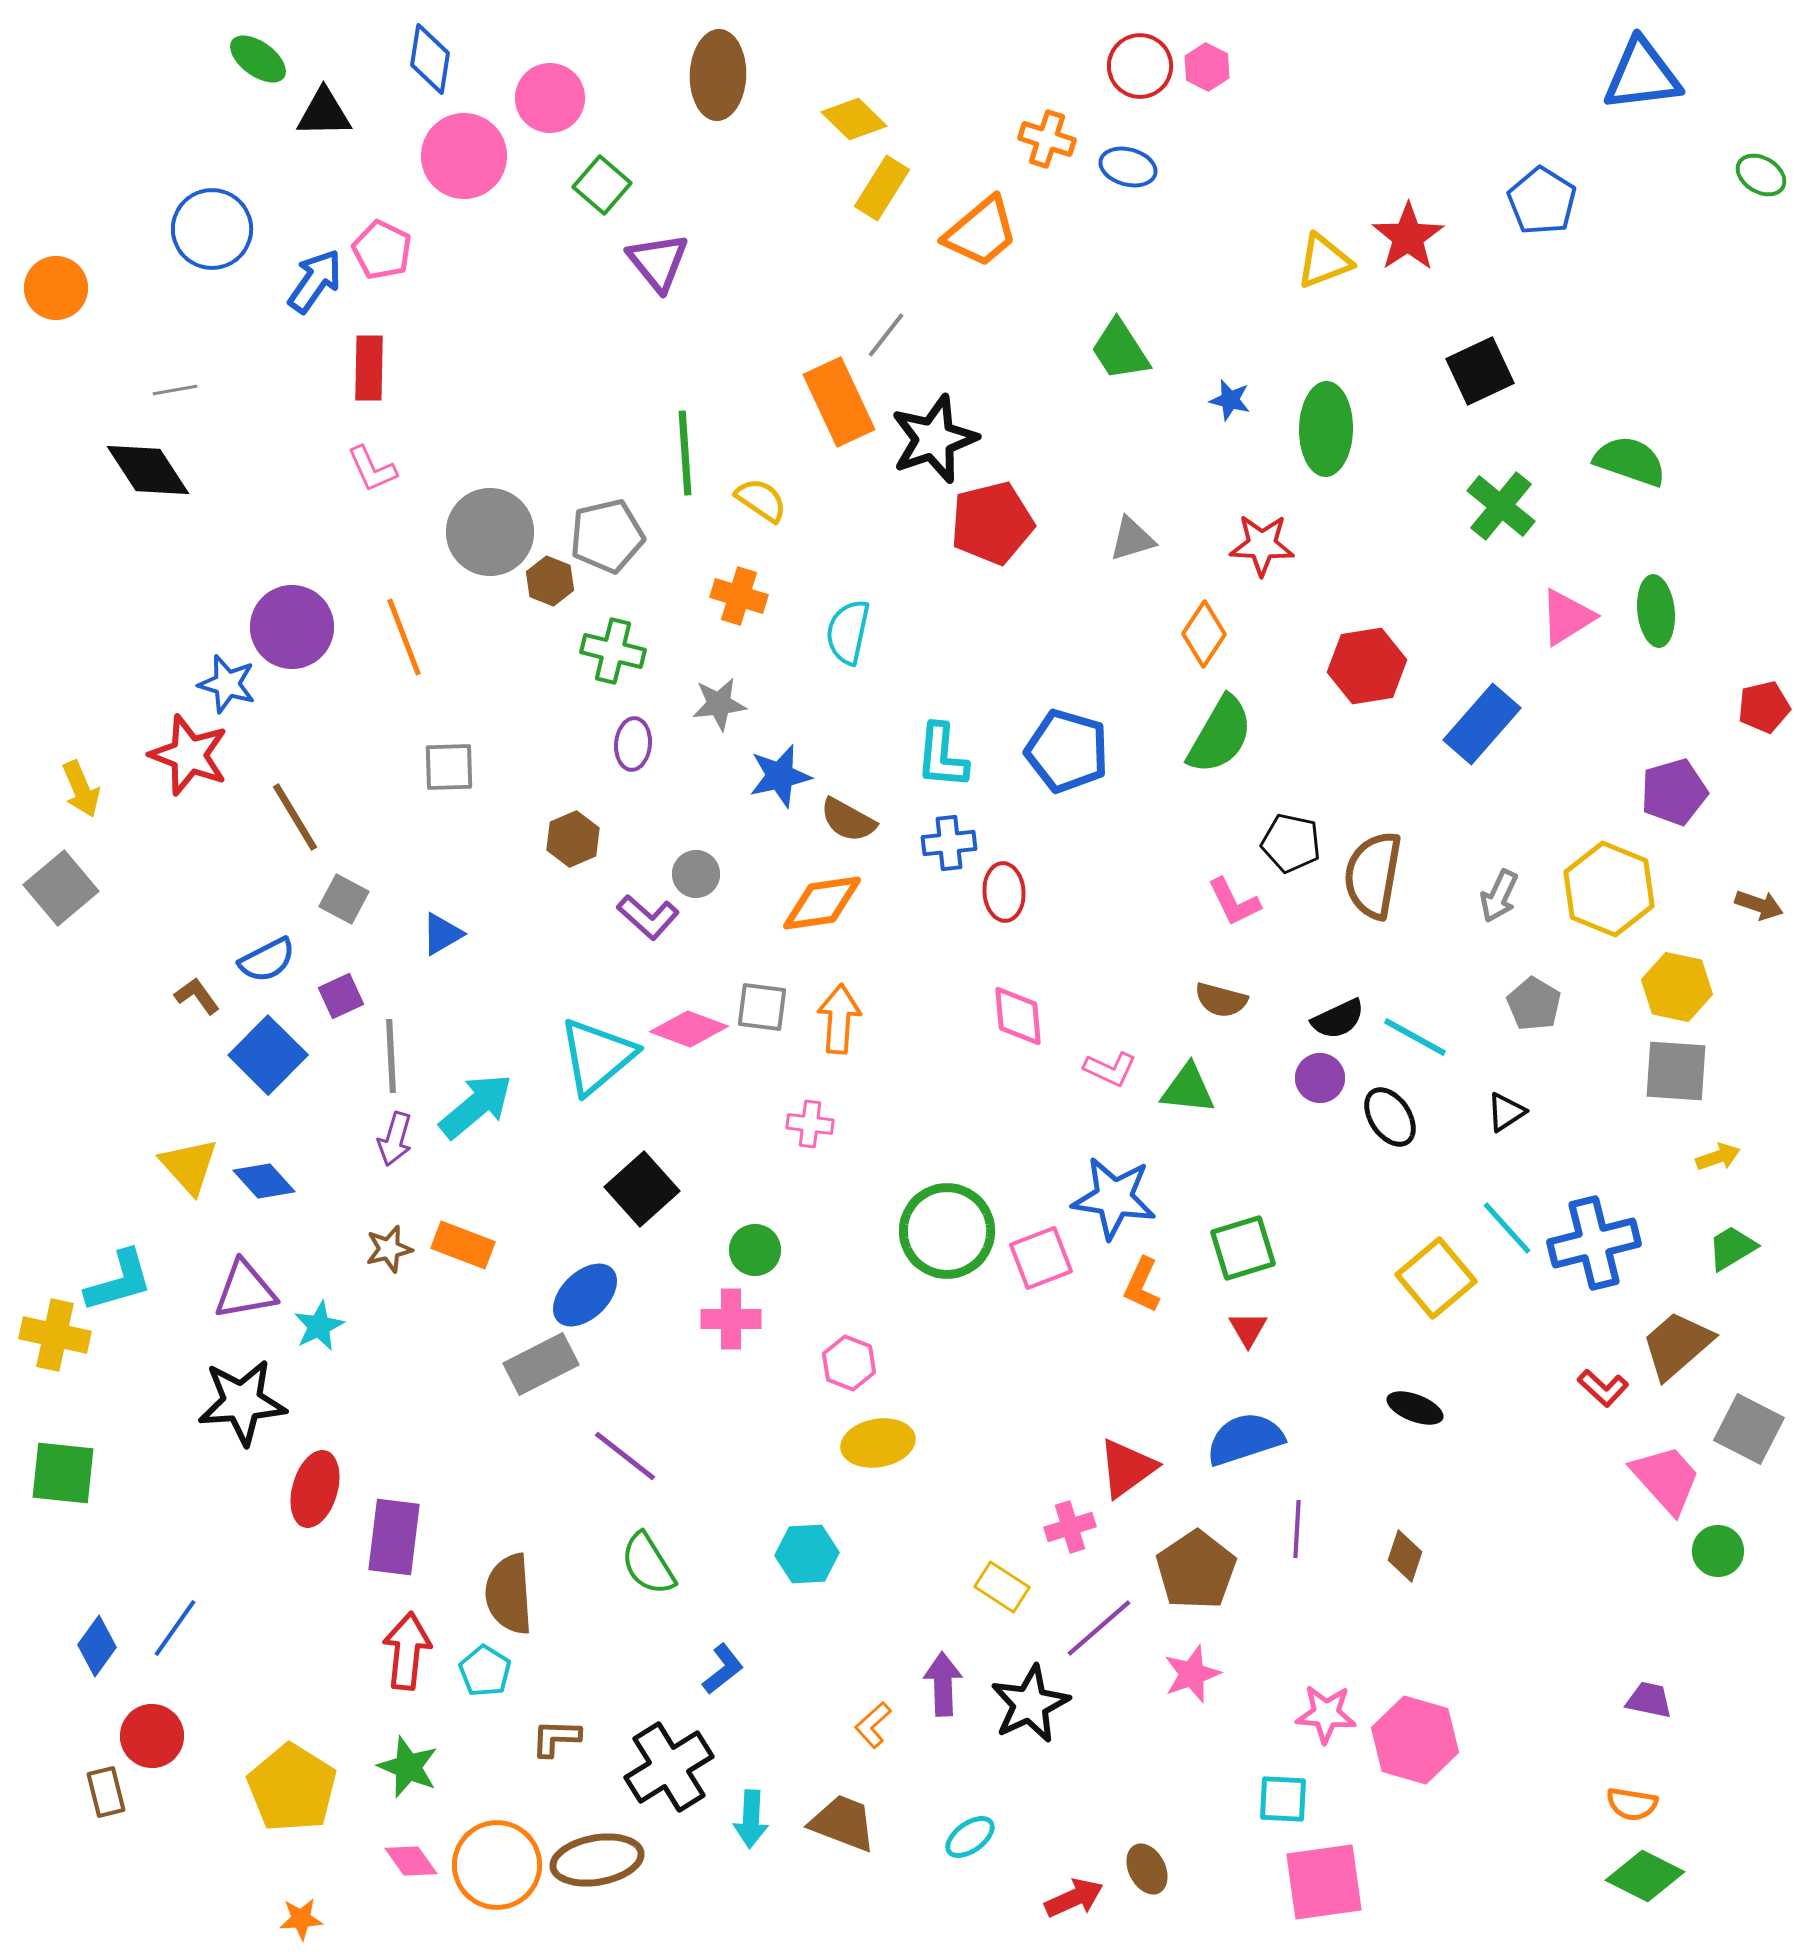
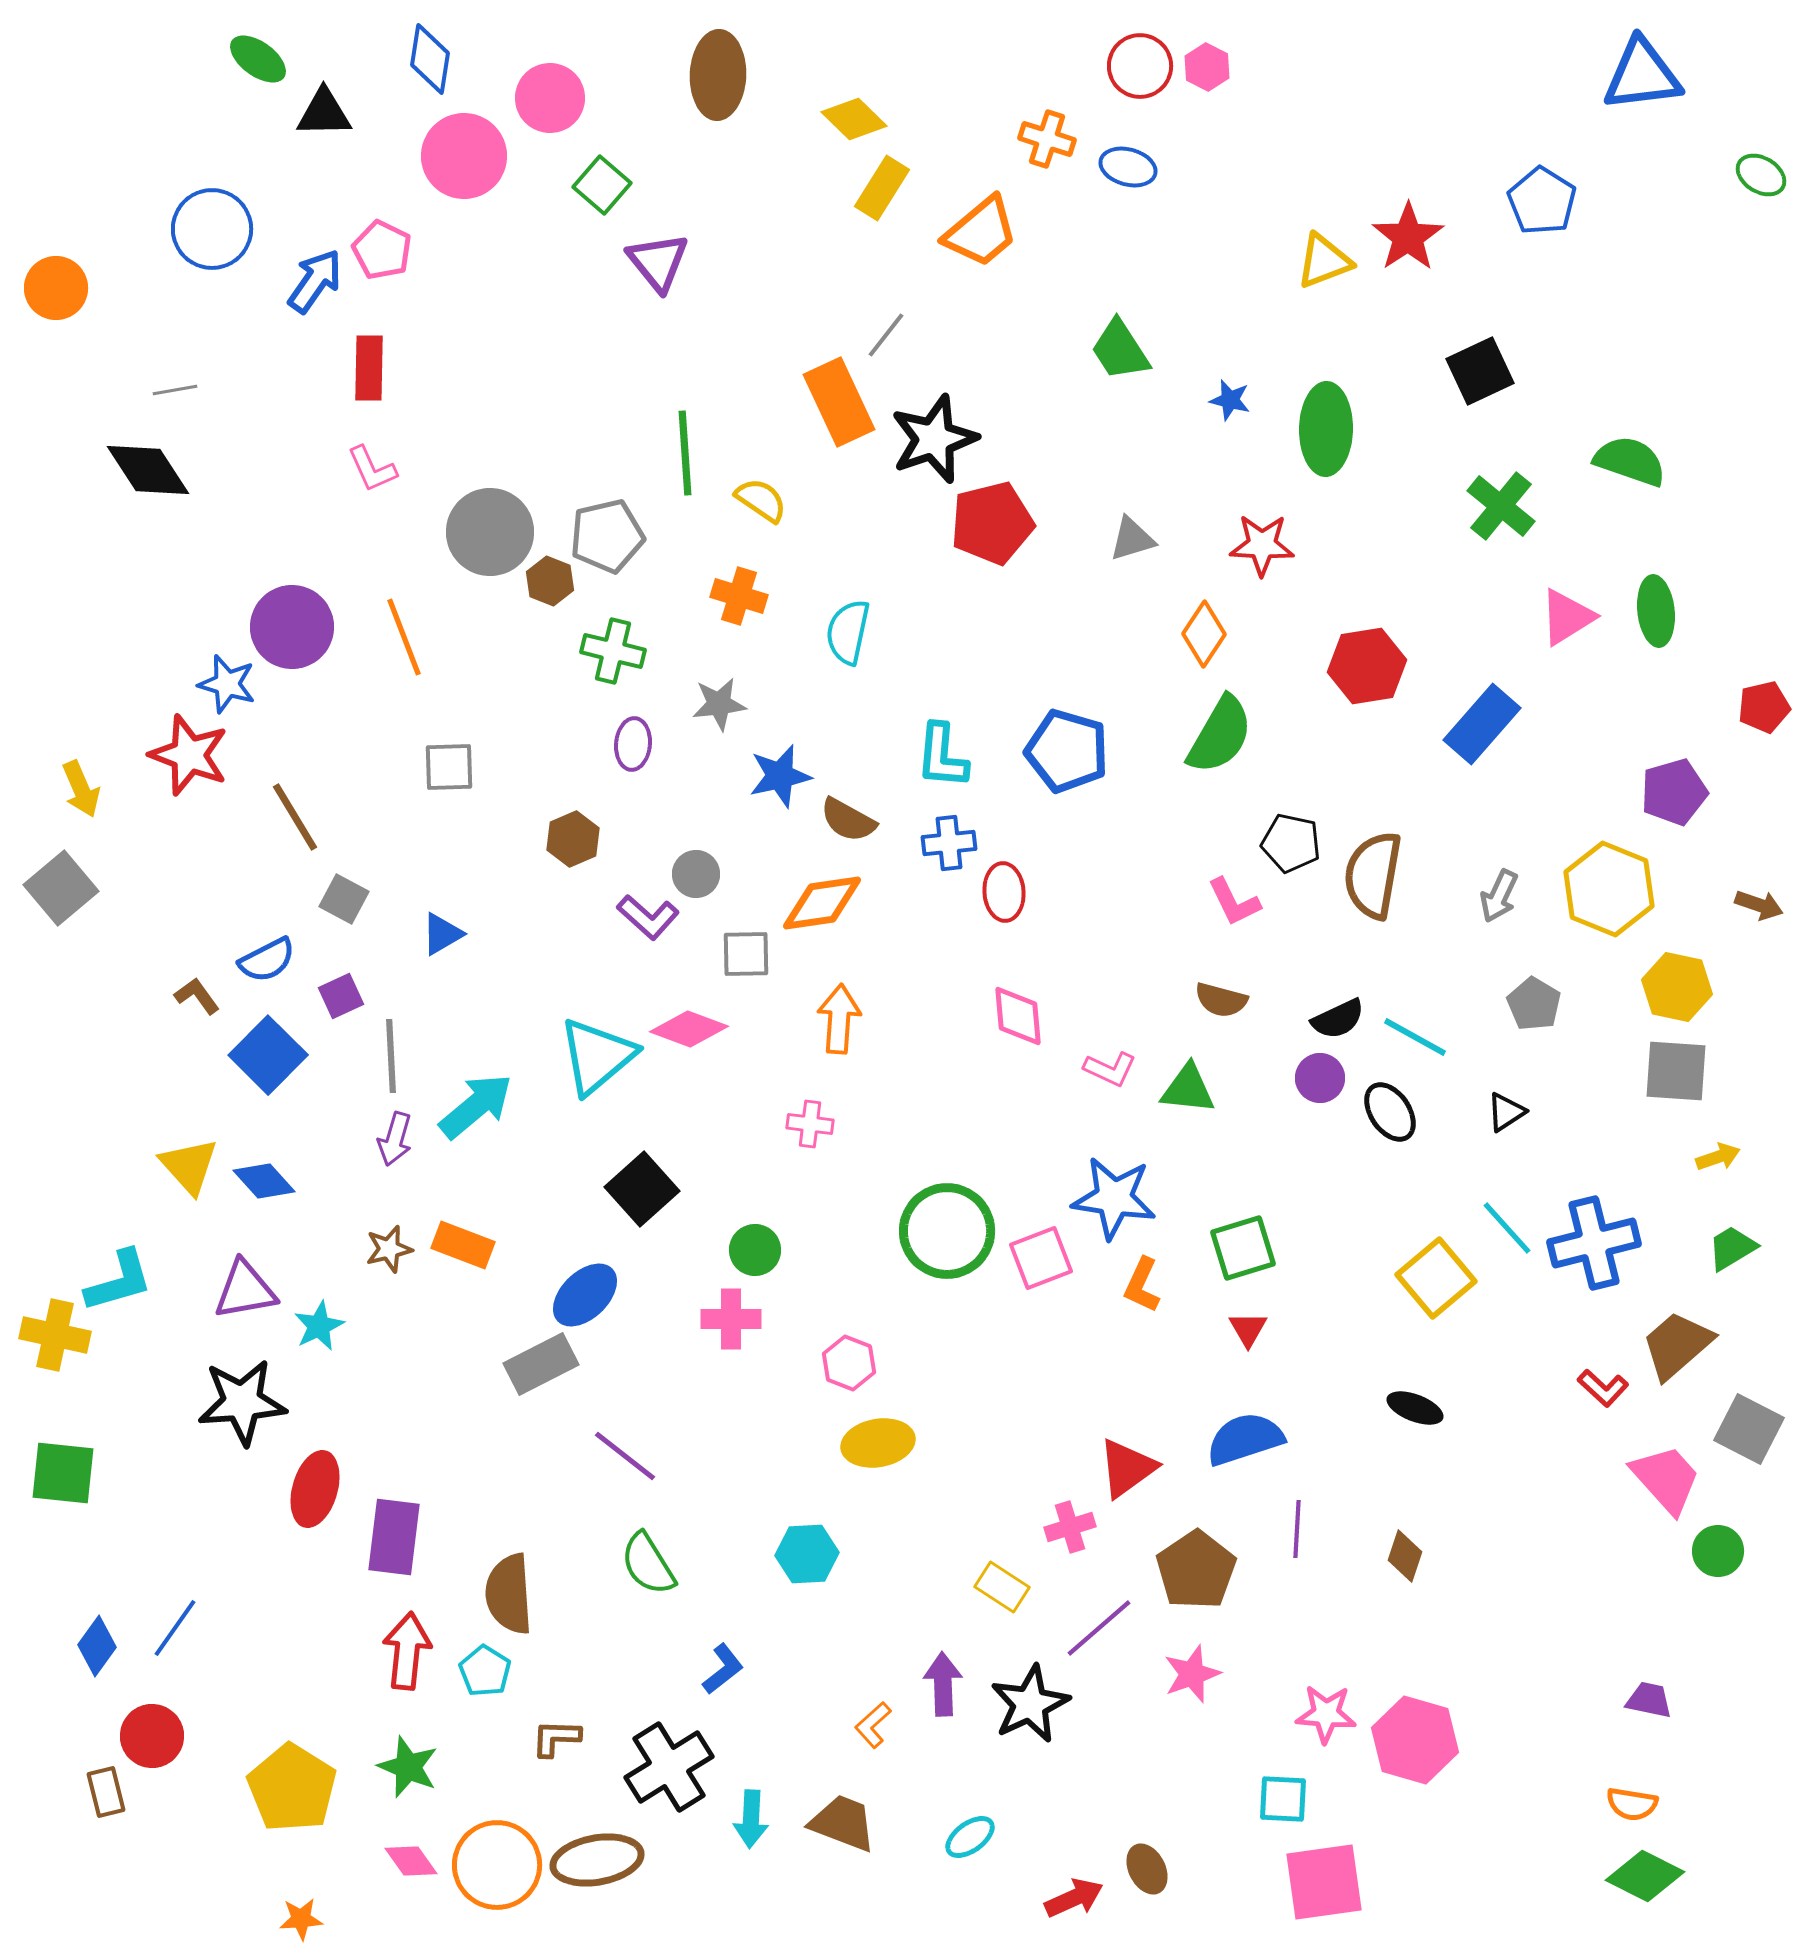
gray square at (762, 1007): moved 16 px left, 53 px up; rotated 8 degrees counterclockwise
black ellipse at (1390, 1117): moved 5 px up
